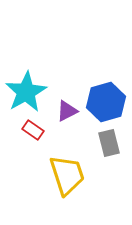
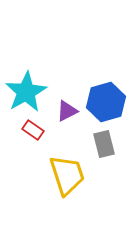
gray rectangle: moved 5 px left, 1 px down
